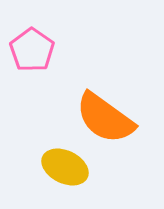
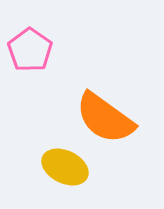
pink pentagon: moved 2 px left
